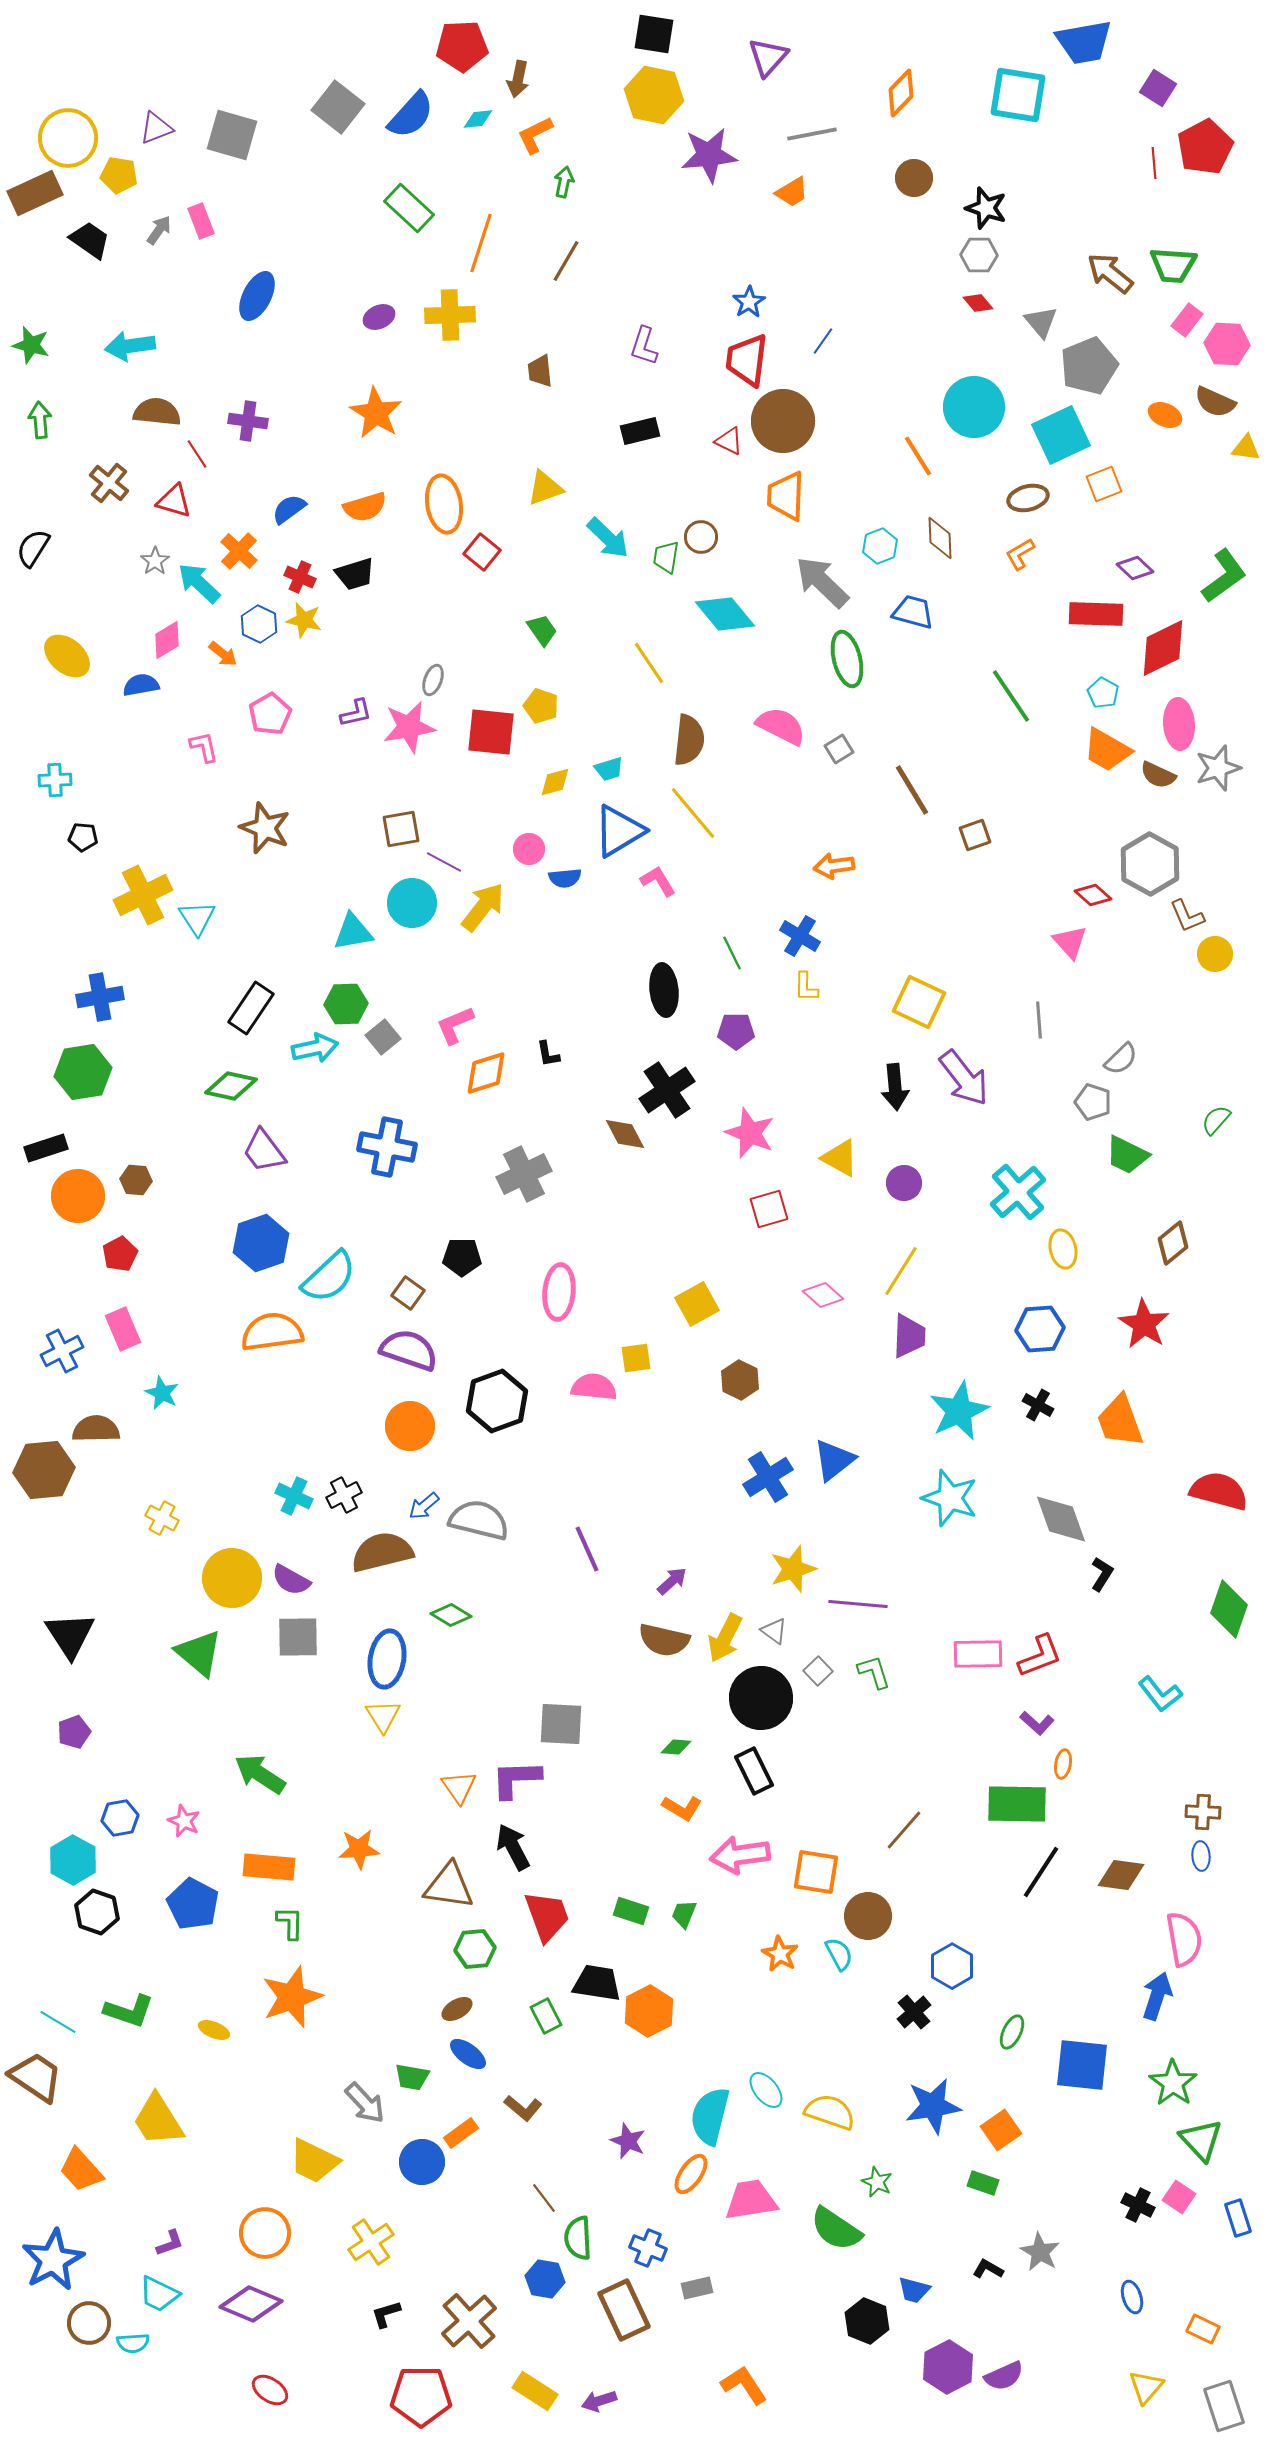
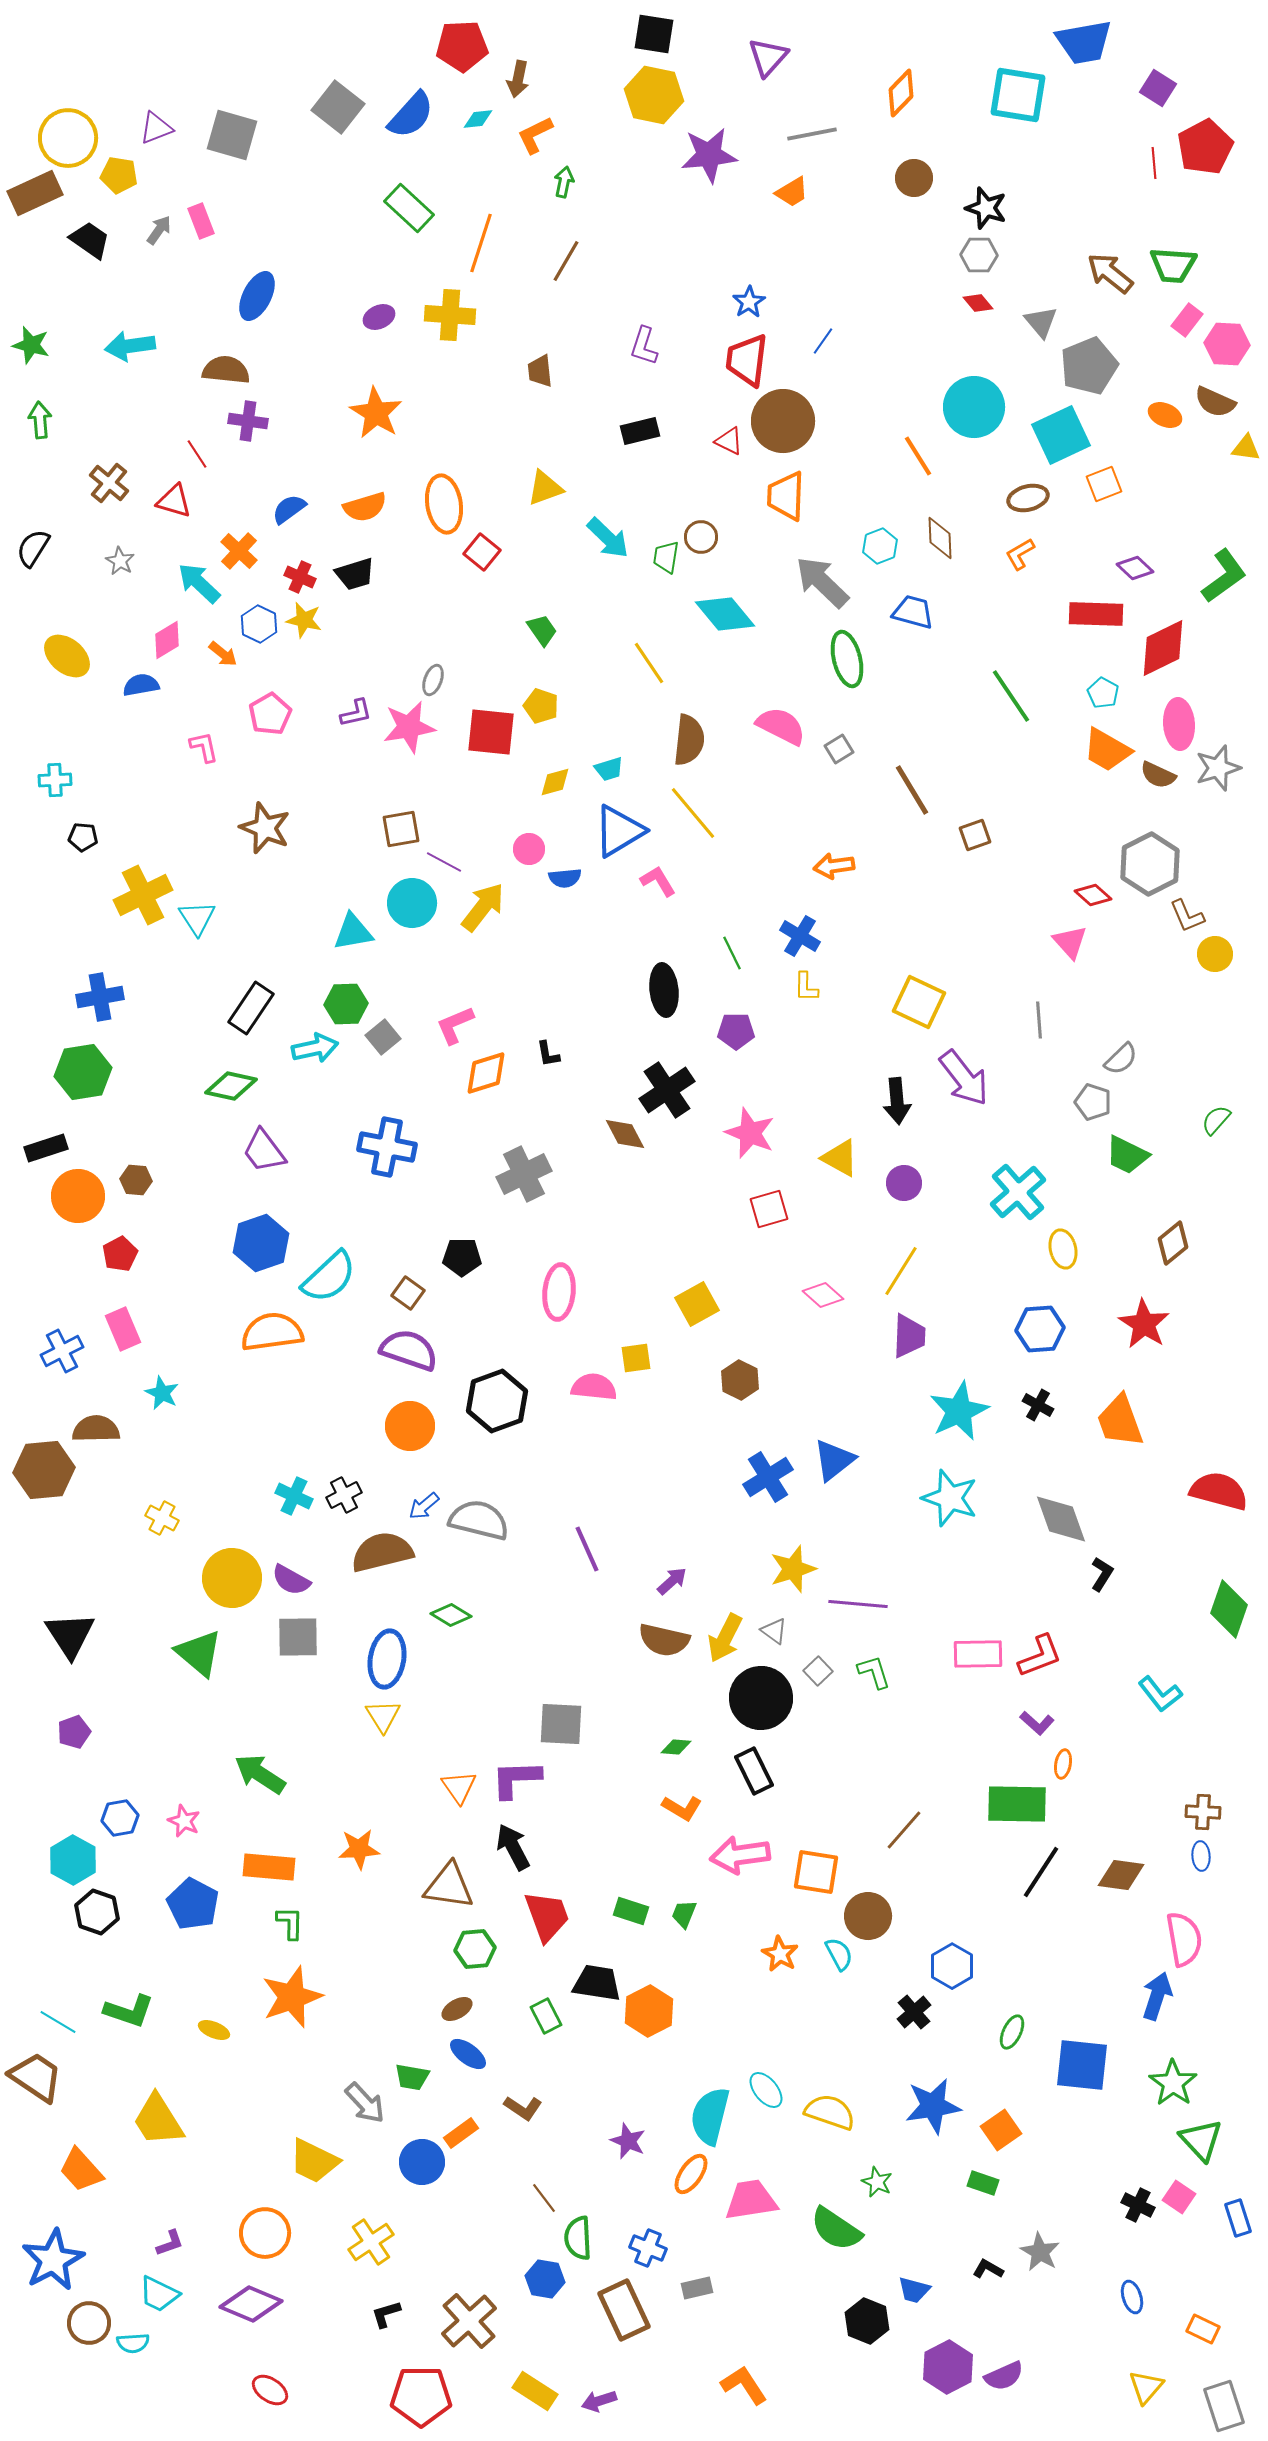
yellow cross at (450, 315): rotated 6 degrees clockwise
brown semicircle at (157, 412): moved 69 px right, 42 px up
gray star at (155, 561): moved 35 px left; rotated 8 degrees counterclockwise
gray hexagon at (1150, 864): rotated 4 degrees clockwise
black arrow at (895, 1087): moved 2 px right, 14 px down
brown L-shape at (523, 2108): rotated 6 degrees counterclockwise
